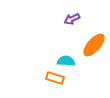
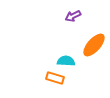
purple arrow: moved 1 px right, 3 px up
